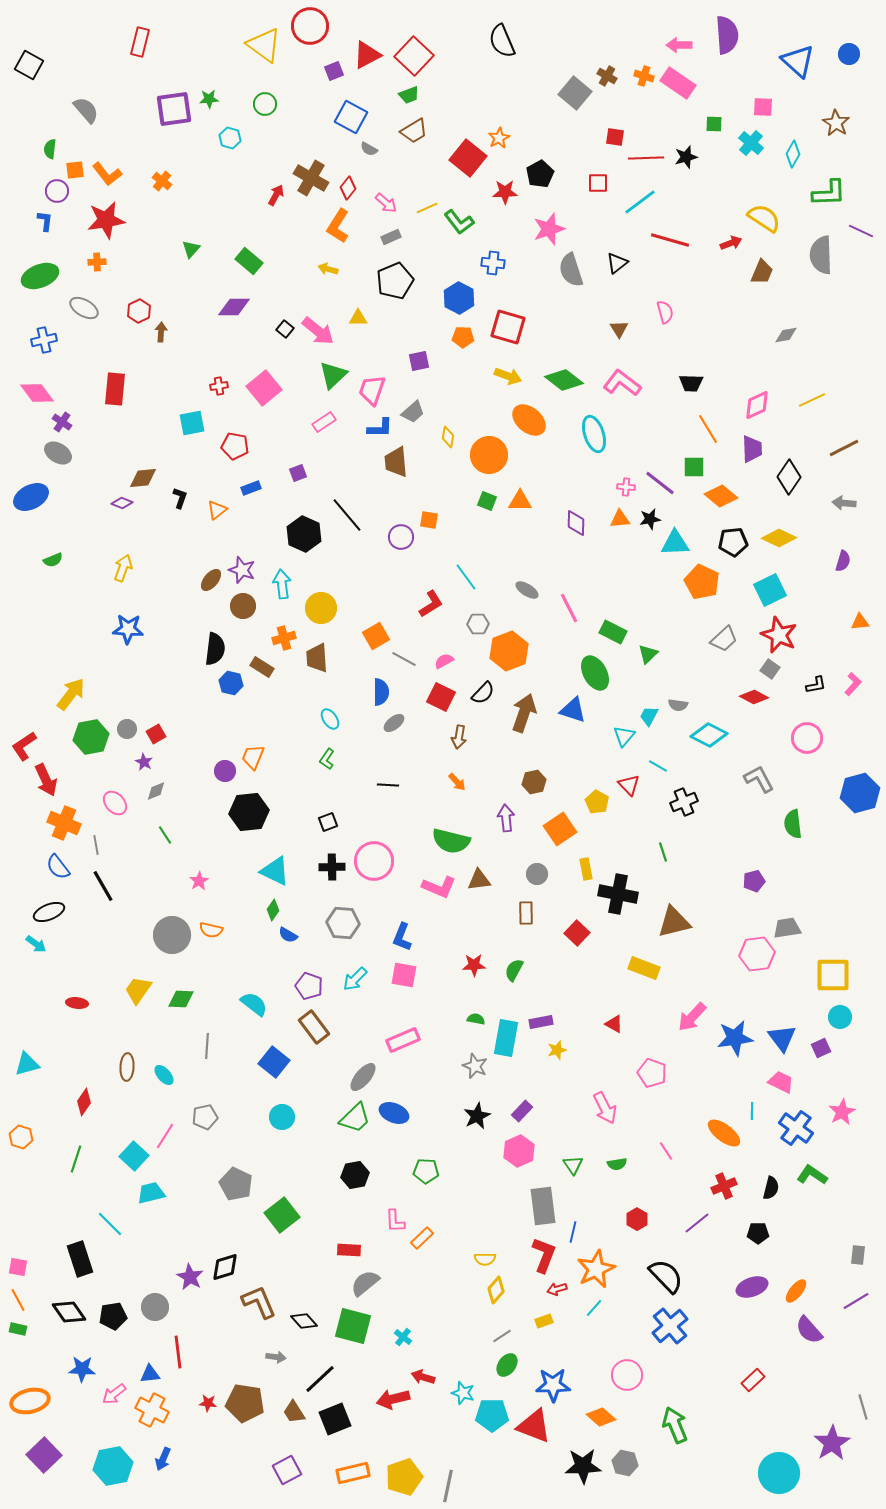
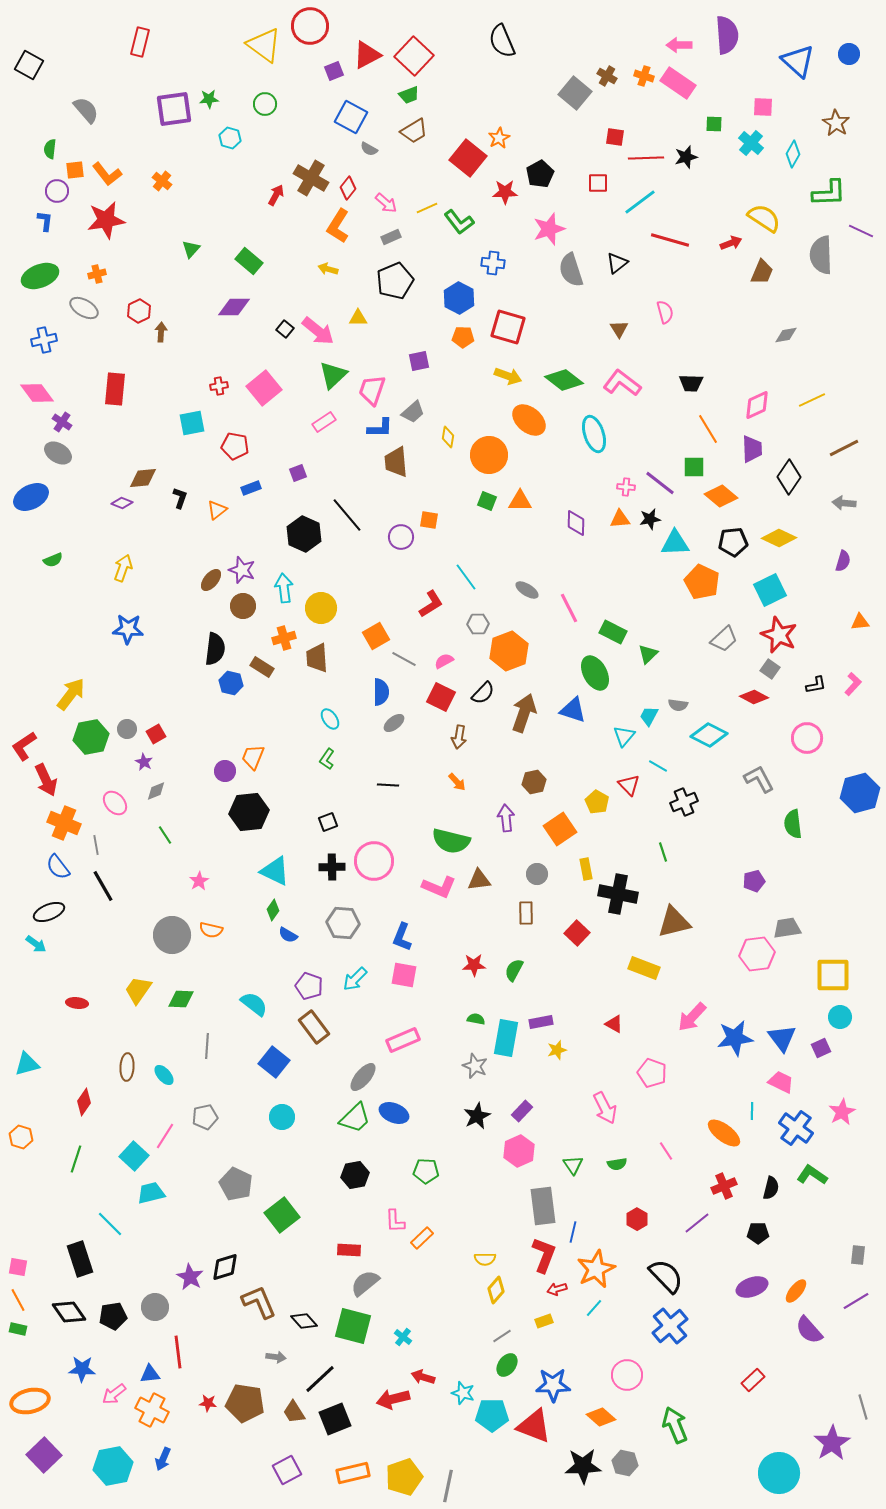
orange cross at (97, 262): moved 12 px down; rotated 12 degrees counterclockwise
cyan arrow at (282, 584): moved 2 px right, 4 px down
